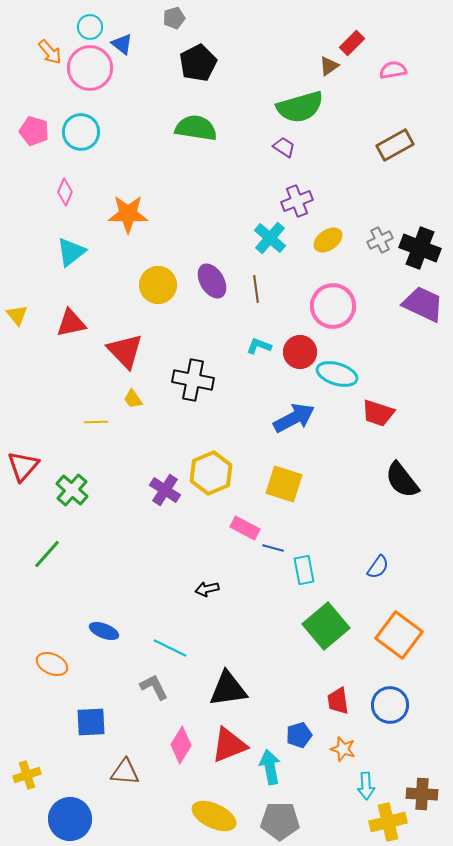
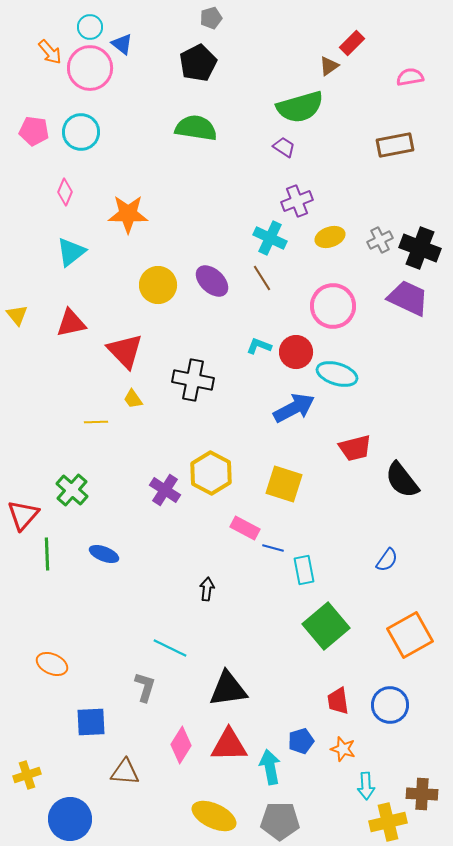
gray pentagon at (174, 18): moved 37 px right
pink semicircle at (393, 70): moved 17 px right, 7 px down
pink pentagon at (34, 131): rotated 8 degrees counterclockwise
brown rectangle at (395, 145): rotated 18 degrees clockwise
cyan cross at (270, 238): rotated 16 degrees counterclockwise
yellow ellipse at (328, 240): moved 2 px right, 3 px up; rotated 16 degrees clockwise
purple ellipse at (212, 281): rotated 16 degrees counterclockwise
brown line at (256, 289): moved 6 px right, 11 px up; rotated 24 degrees counterclockwise
purple trapezoid at (423, 304): moved 15 px left, 6 px up
red circle at (300, 352): moved 4 px left
red trapezoid at (378, 413): moved 23 px left, 35 px down; rotated 32 degrees counterclockwise
blue arrow at (294, 418): moved 10 px up
red triangle at (23, 466): moved 49 px down
yellow hexagon at (211, 473): rotated 9 degrees counterclockwise
green line at (47, 554): rotated 44 degrees counterclockwise
blue semicircle at (378, 567): moved 9 px right, 7 px up
black arrow at (207, 589): rotated 110 degrees clockwise
blue ellipse at (104, 631): moved 77 px up
orange square at (399, 635): moved 11 px right; rotated 24 degrees clockwise
gray L-shape at (154, 687): moved 9 px left; rotated 44 degrees clockwise
blue pentagon at (299, 735): moved 2 px right, 6 px down
red triangle at (229, 745): rotated 21 degrees clockwise
